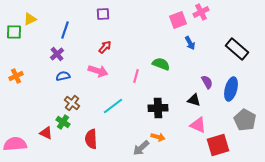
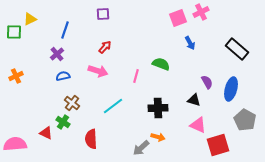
pink square: moved 2 px up
